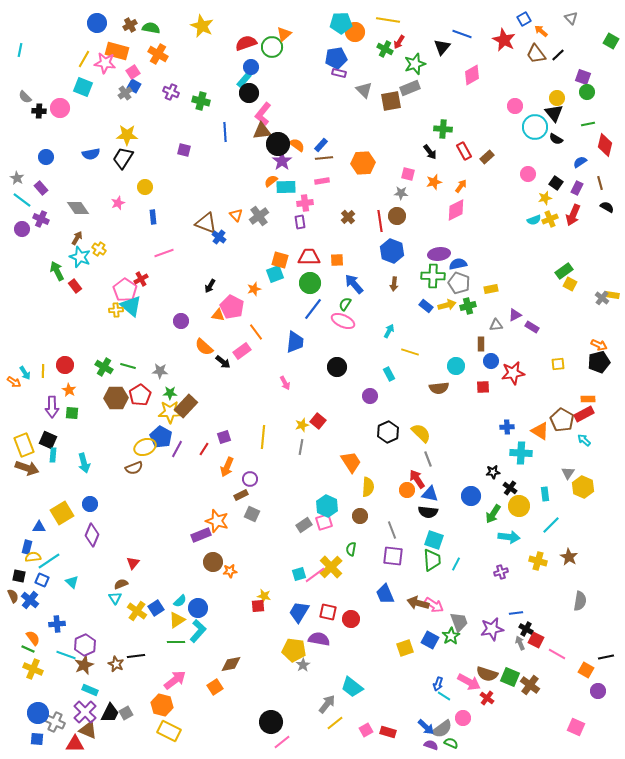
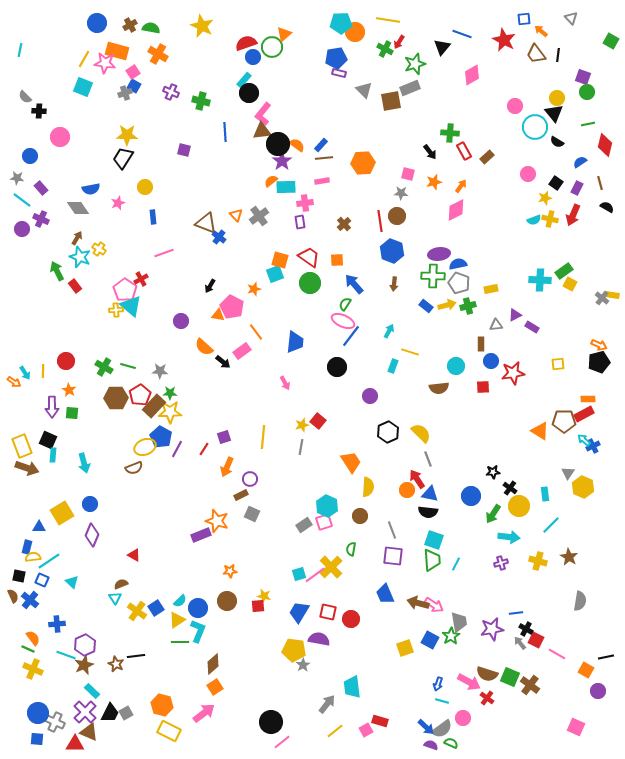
blue square at (524, 19): rotated 24 degrees clockwise
black line at (558, 55): rotated 40 degrees counterclockwise
blue circle at (251, 67): moved 2 px right, 10 px up
gray cross at (125, 93): rotated 16 degrees clockwise
pink circle at (60, 108): moved 29 px down
green cross at (443, 129): moved 7 px right, 4 px down
black semicircle at (556, 139): moved 1 px right, 3 px down
blue semicircle at (91, 154): moved 35 px down
blue circle at (46, 157): moved 16 px left, 1 px up
gray star at (17, 178): rotated 24 degrees counterclockwise
brown cross at (348, 217): moved 4 px left, 7 px down
yellow cross at (550, 219): rotated 35 degrees clockwise
red trapezoid at (309, 257): rotated 35 degrees clockwise
blue line at (313, 309): moved 38 px right, 27 px down
red circle at (65, 365): moved 1 px right, 4 px up
cyan rectangle at (389, 374): moved 4 px right, 8 px up; rotated 48 degrees clockwise
brown rectangle at (186, 406): moved 32 px left
brown pentagon at (562, 420): moved 2 px right, 1 px down; rotated 30 degrees counterclockwise
blue cross at (507, 427): moved 86 px right, 19 px down; rotated 24 degrees counterclockwise
yellow rectangle at (24, 445): moved 2 px left, 1 px down
cyan cross at (521, 453): moved 19 px right, 173 px up
brown circle at (213, 562): moved 14 px right, 39 px down
red triangle at (133, 563): moved 1 px right, 8 px up; rotated 40 degrees counterclockwise
purple cross at (501, 572): moved 9 px up
gray trapezoid at (459, 622): rotated 10 degrees clockwise
cyan L-shape at (198, 631): rotated 20 degrees counterclockwise
green line at (176, 642): moved 4 px right
gray arrow at (520, 643): rotated 16 degrees counterclockwise
brown diamond at (231, 664): moved 18 px left; rotated 30 degrees counterclockwise
pink arrow at (175, 680): moved 29 px right, 33 px down
cyan trapezoid at (352, 687): rotated 45 degrees clockwise
cyan rectangle at (90, 690): moved 2 px right, 1 px down; rotated 21 degrees clockwise
cyan line at (444, 696): moved 2 px left, 5 px down; rotated 16 degrees counterclockwise
yellow line at (335, 723): moved 8 px down
brown triangle at (88, 730): moved 1 px right, 2 px down
red rectangle at (388, 732): moved 8 px left, 11 px up
